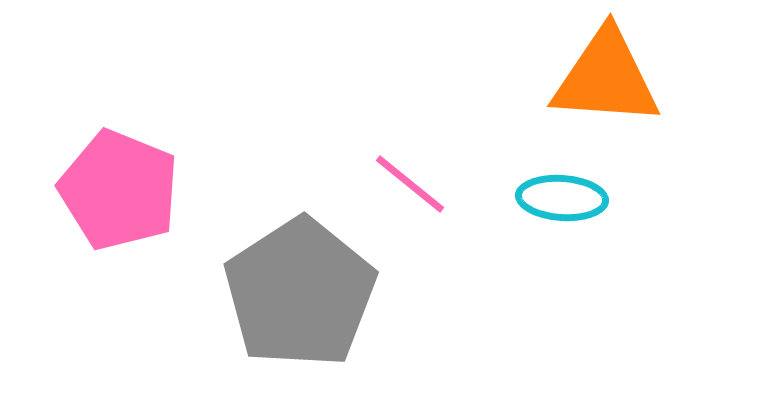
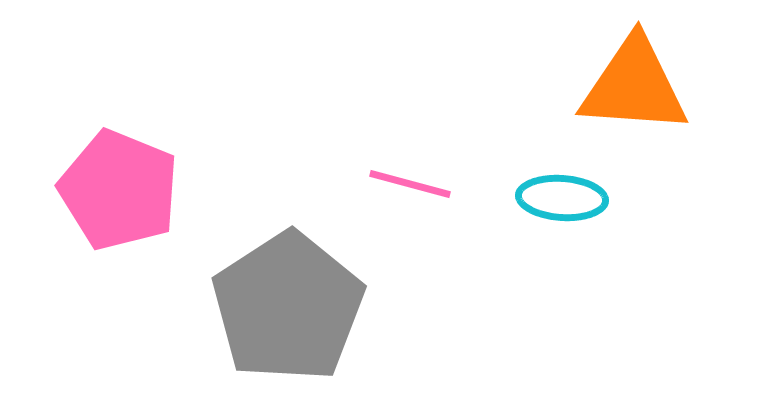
orange triangle: moved 28 px right, 8 px down
pink line: rotated 24 degrees counterclockwise
gray pentagon: moved 12 px left, 14 px down
